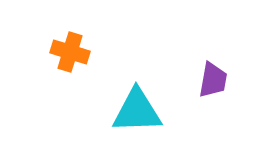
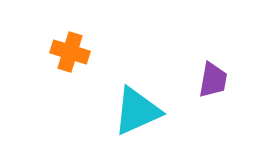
cyan triangle: rotated 22 degrees counterclockwise
